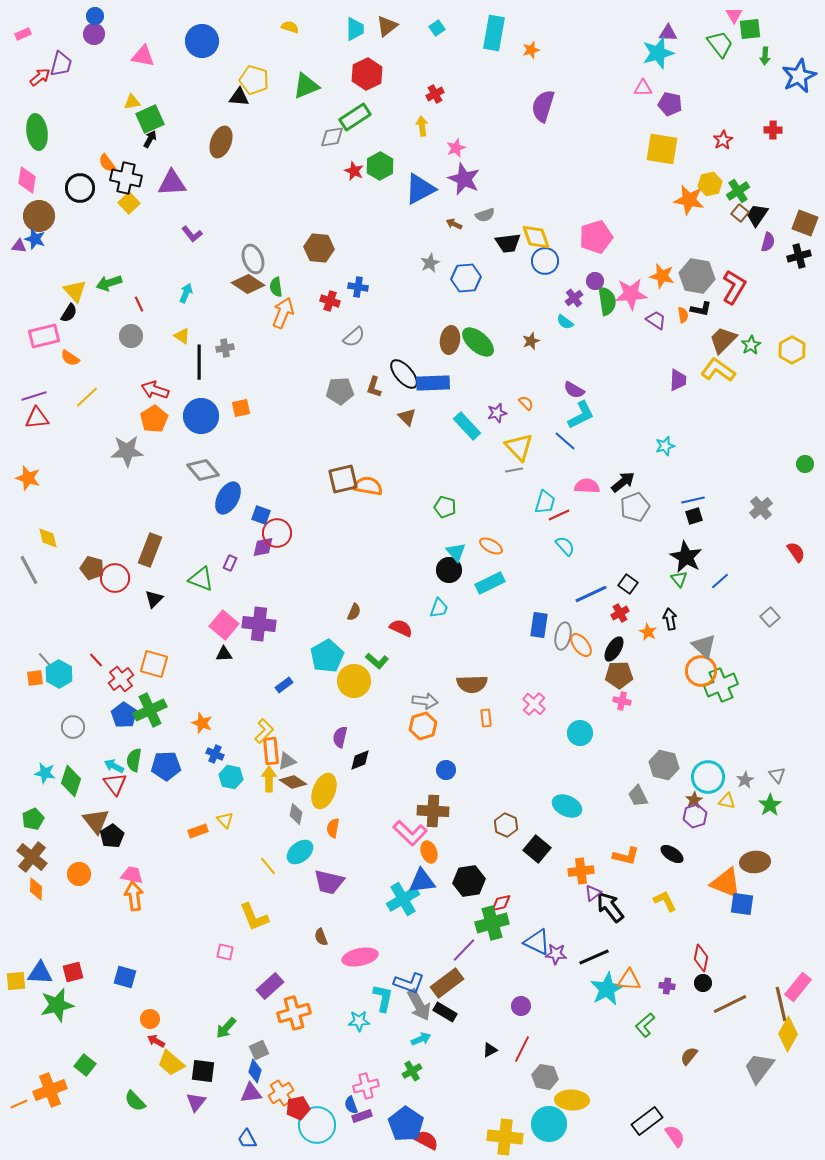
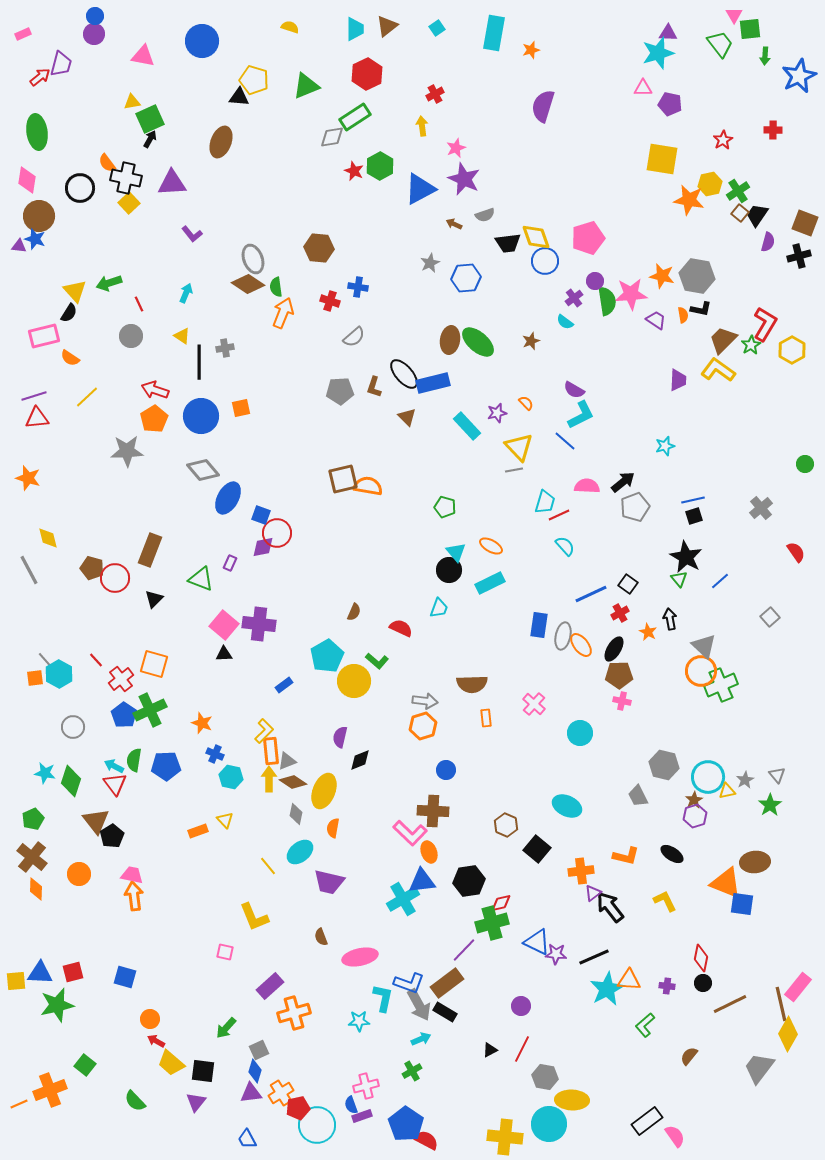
yellow square at (662, 149): moved 10 px down
pink pentagon at (596, 237): moved 8 px left, 1 px down
red L-shape at (734, 287): moved 31 px right, 37 px down
blue rectangle at (433, 383): rotated 12 degrees counterclockwise
yellow triangle at (727, 801): moved 10 px up; rotated 24 degrees counterclockwise
